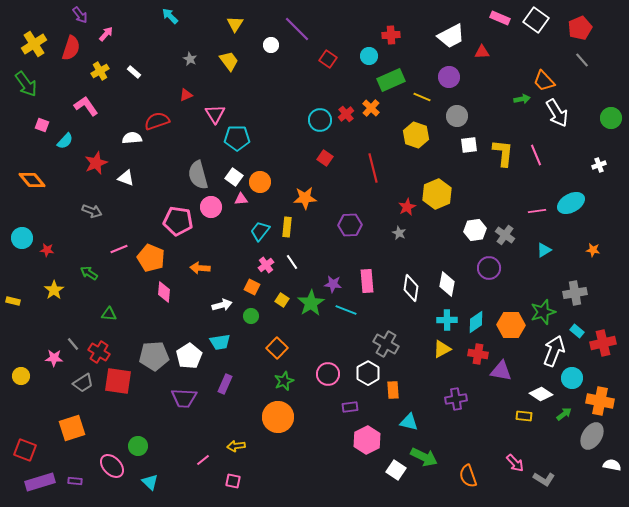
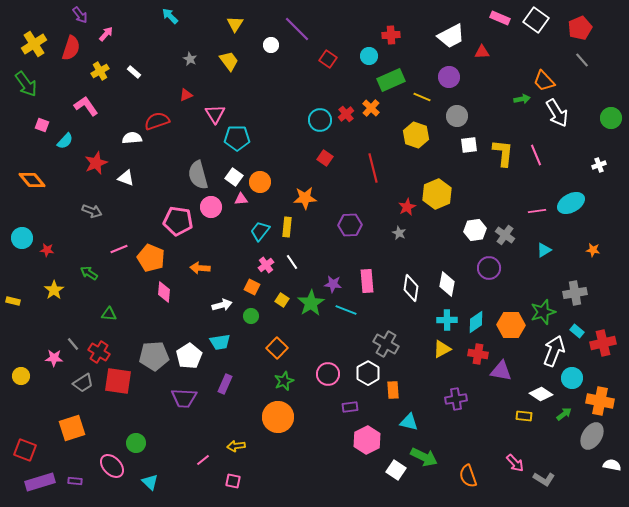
green circle at (138, 446): moved 2 px left, 3 px up
